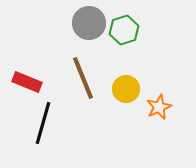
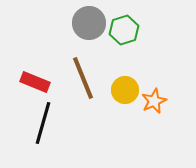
red rectangle: moved 8 px right
yellow circle: moved 1 px left, 1 px down
orange star: moved 5 px left, 6 px up
